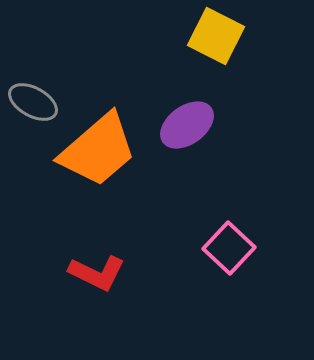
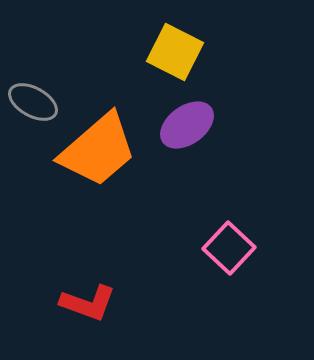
yellow square: moved 41 px left, 16 px down
red L-shape: moved 9 px left, 30 px down; rotated 6 degrees counterclockwise
